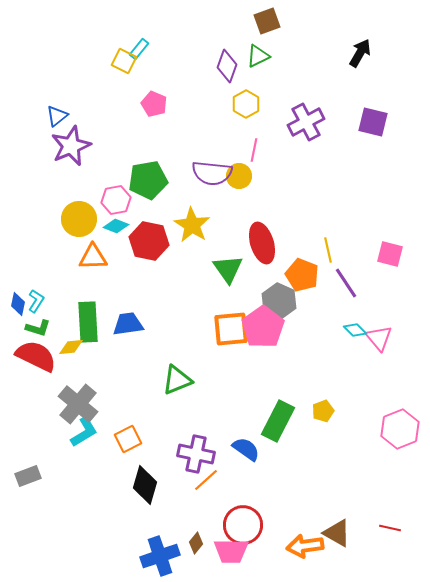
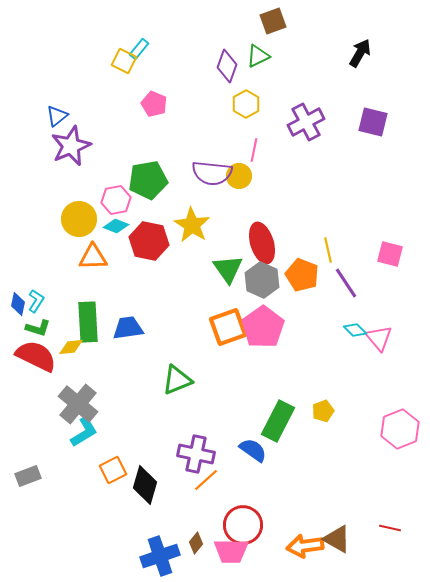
brown square at (267, 21): moved 6 px right
gray hexagon at (279, 301): moved 17 px left, 21 px up
blue trapezoid at (128, 324): moved 4 px down
orange square at (231, 329): moved 3 px left, 2 px up; rotated 15 degrees counterclockwise
orange square at (128, 439): moved 15 px left, 31 px down
blue semicircle at (246, 449): moved 7 px right, 1 px down
brown triangle at (337, 533): moved 6 px down
